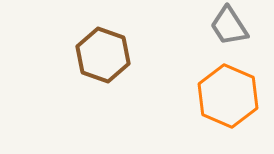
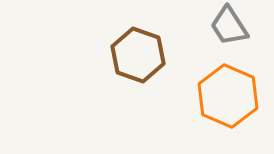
brown hexagon: moved 35 px right
